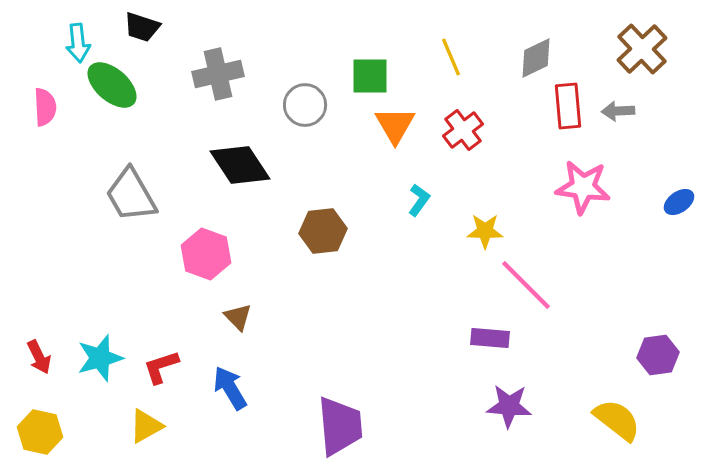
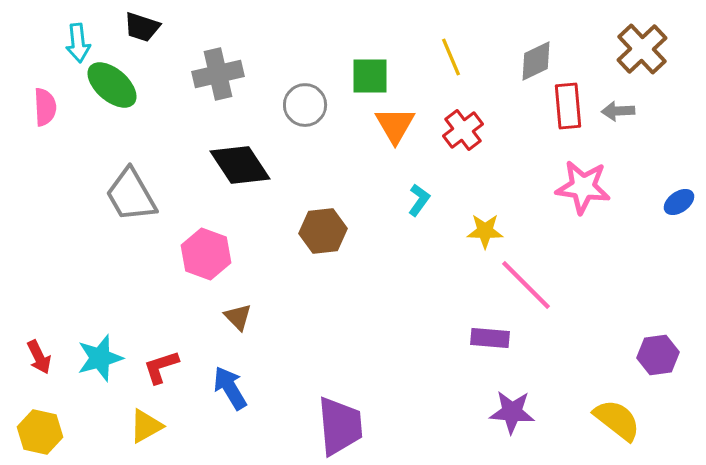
gray diamond: moved 3 px down
purple star: moved 3 px right, 6 px down
